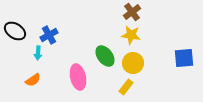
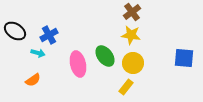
cyan arrow: rotated 80 degrees counterclockwise
blue square: rotated 10 degrees clockwise
pink ellipse: moved 13 px up
